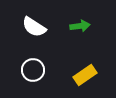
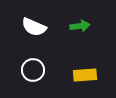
white semicircle: rotated 10 degrees counterclockwise
yellow rectangle: rotated 30 degrees clockwise
